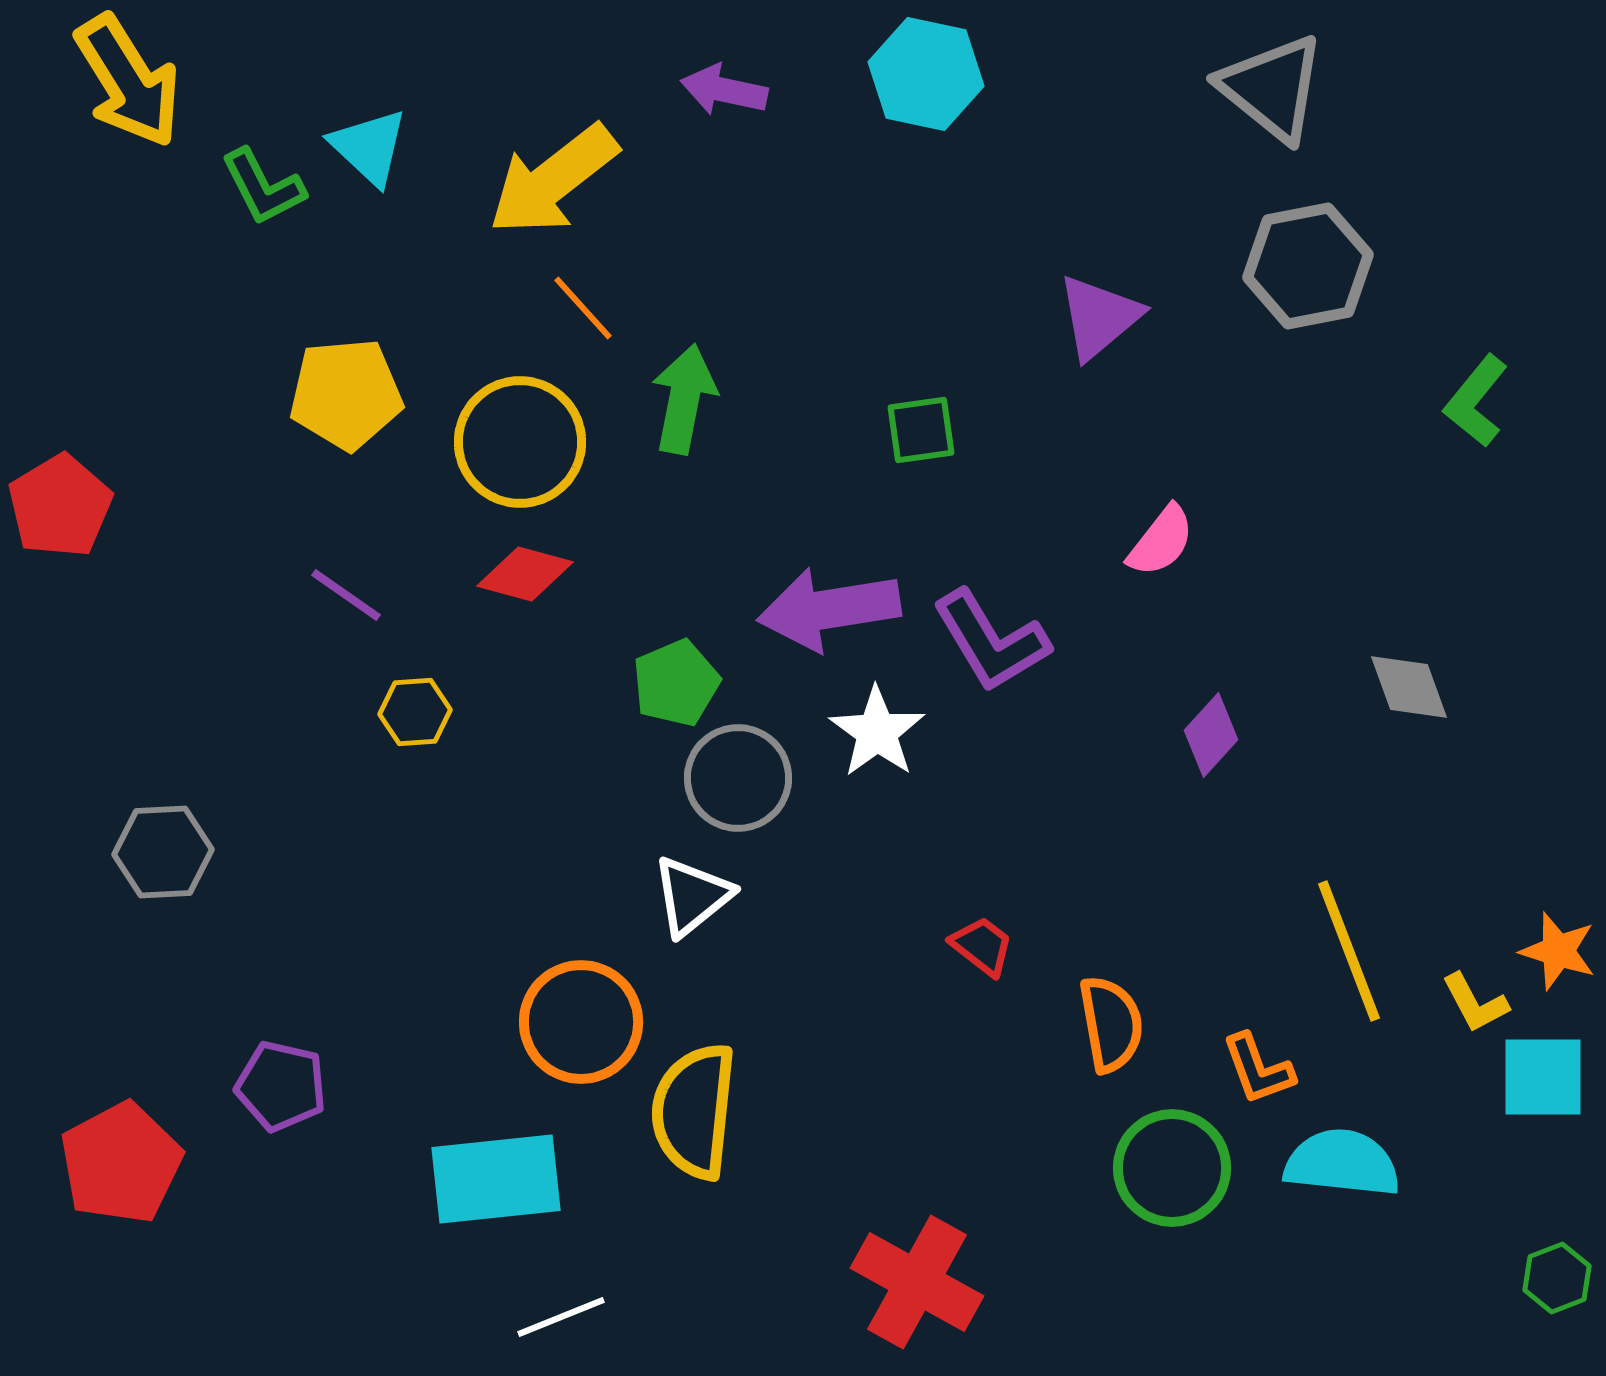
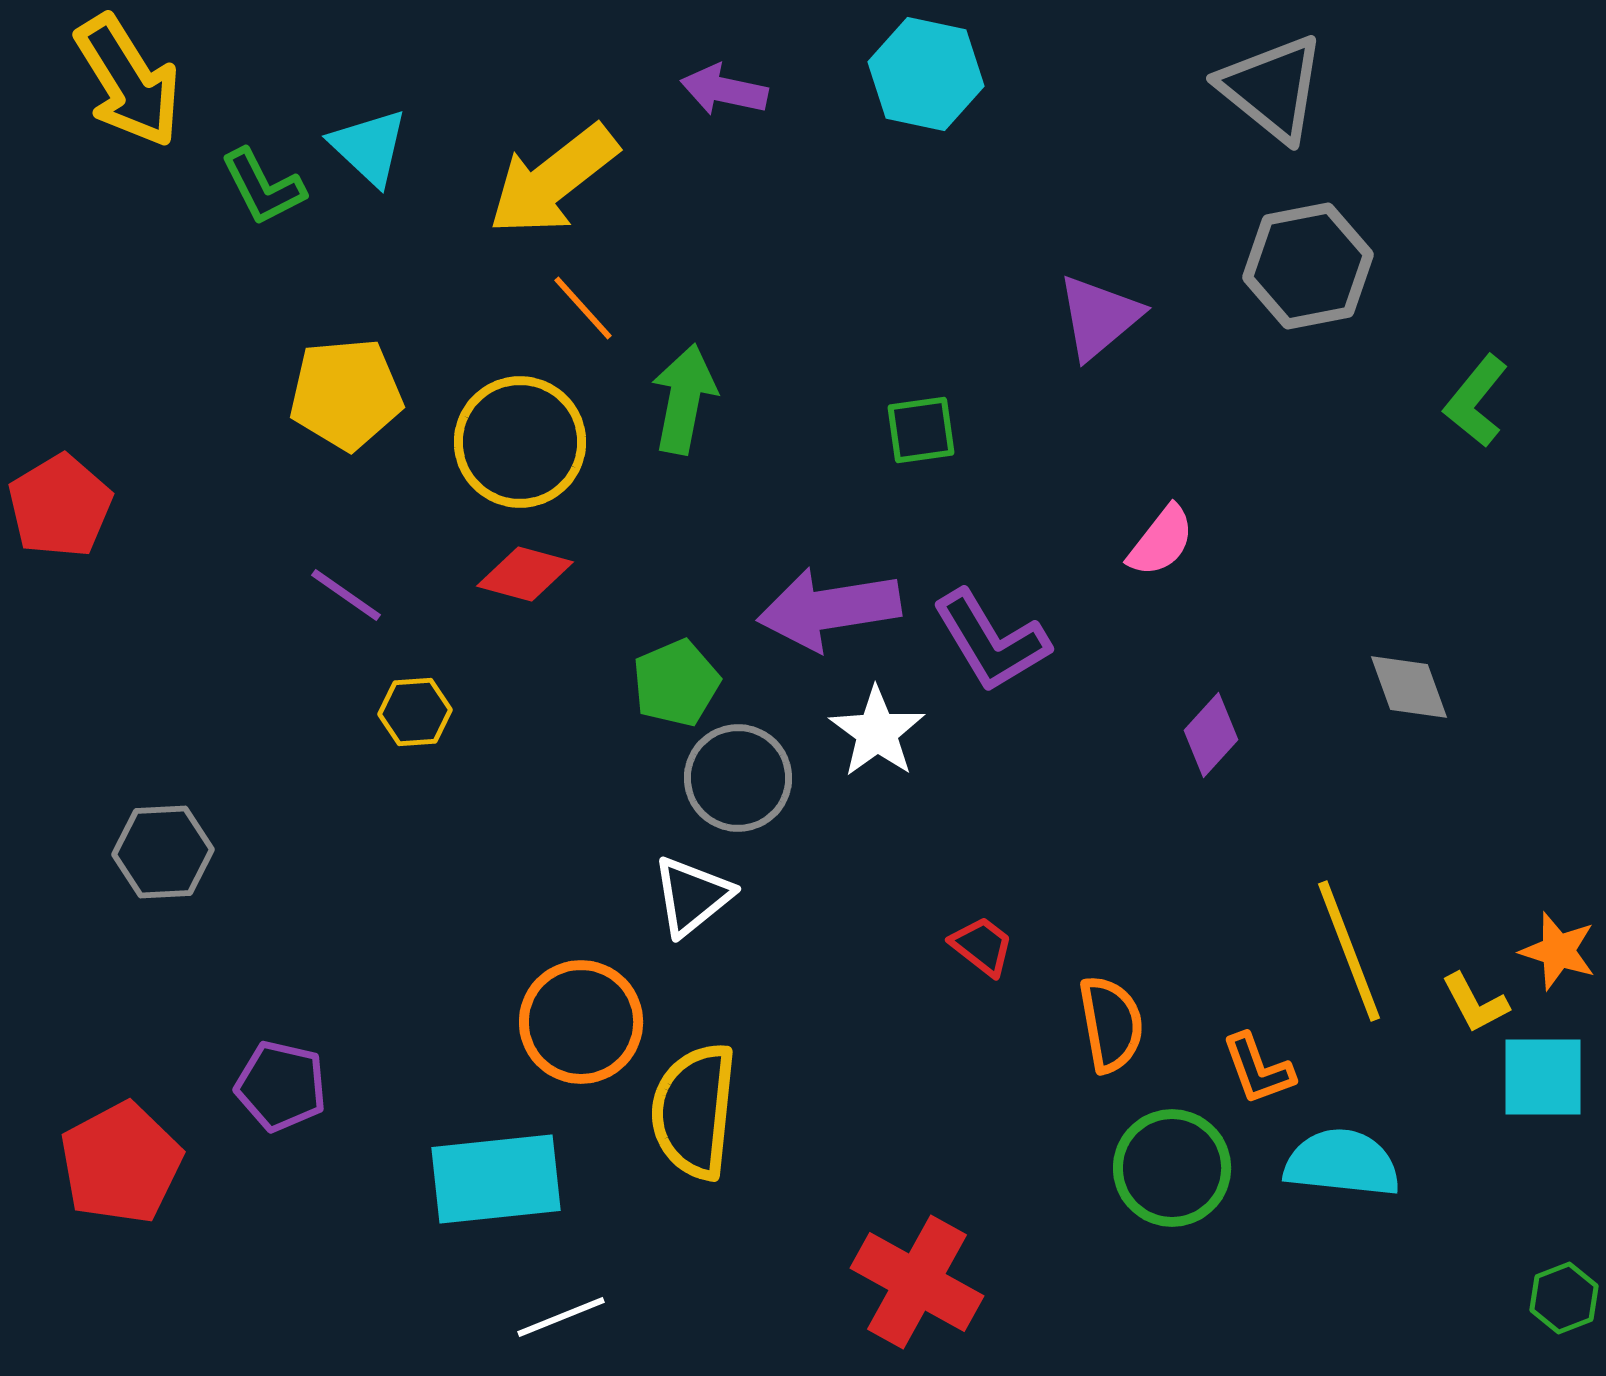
green hexagon at (1557, 1278): moved 7 px right, 20 px down
